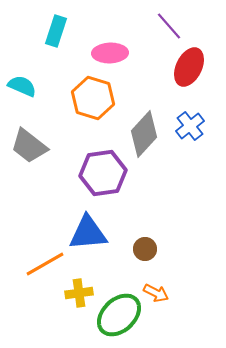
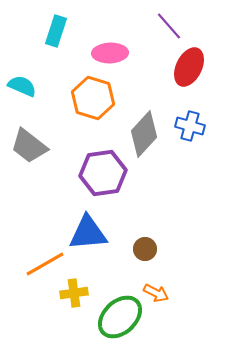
blue cross: rotated 36 degrees counterclockwise
yellow cross: moved 5 px left
green ellipse: moved 1 px right, 2 px down
